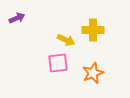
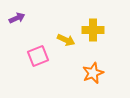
pink square: moved 20 px left, 7 px up; rotated 15 degrees counterclockwise
